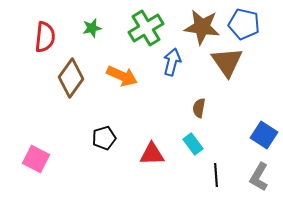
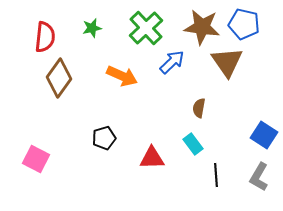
green cross: rotated 12 degrees counterclockwise
blue arrow: rotated 32 degrees clockwise
brown diamond: moved 12 px left
red triangle: moved 4 px down
